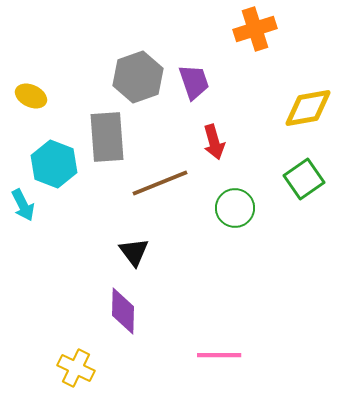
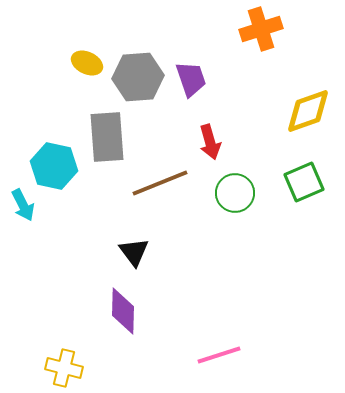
orange cross: moved 6 px right
gray hexagon: rotated 15 degrees clockwise
purple trapezoid: moved 3 px left, 3 px up
yellow ellipse: moved 56 px right, 33 px up
yellow diamond: moved 3 px down; rotated 9 degrees counterclockwise
red arrow: moved 4 px left
cyan hexagon: moved 2 px down; rotated 9 degrees counterclockwise
green square: moved 3 px down; rotated 12 degrees clockwise
green circle: moved 15 px up
pink line: rotated 18 degrees counterclockwise
yellow cross: moved 12 px left; rotated 12 degrees counterclockwise
